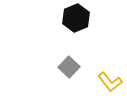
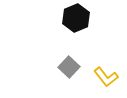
yellow L-shape: moved 4 px left, 5 px up
